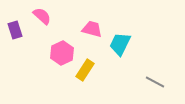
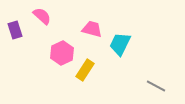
gray line: moved 1 px right, 4 px down
